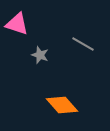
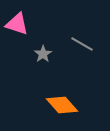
gray line: moved 1 px left
gray star: moved 3 px right, 1 px up; rotated 18 degrees clockwise
